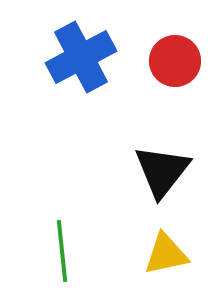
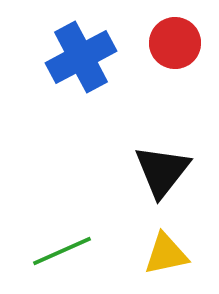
red circle: moved 18 px up
green line: rotated 72 degrees clockwise
